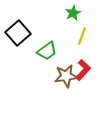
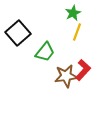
yellow line: moved 5 px left, 4 px up
green trapezoid: moved 2 px left, 1 px down; rotated 15 degrees counterclockwise
